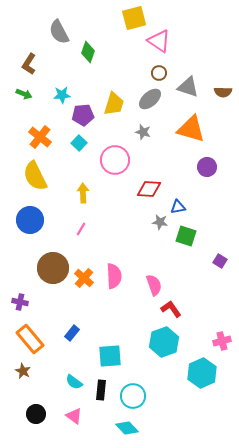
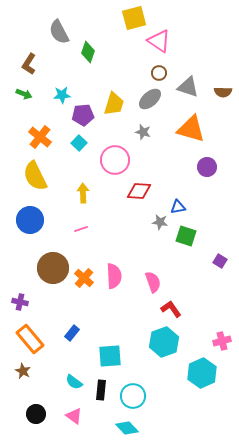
red diamond at (149, 189): moved 10 px left, 2 px down
pink line at (81, 229): rotated 40 degrees clockwise
pink semicircle at (154, 285): moved 1 px left, 3 px up
